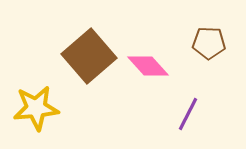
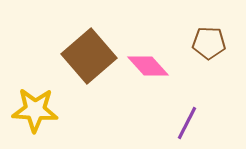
yellow star: moved 1 px left, 2 px down; rotated 9 degrees clockwise
purple line: moved 1 px left, 9 px down
